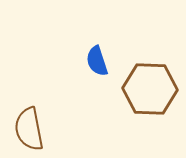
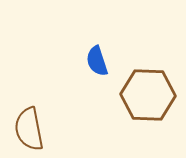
brown hexagon: moved 2 px left, 6 px down
